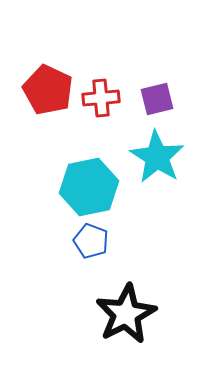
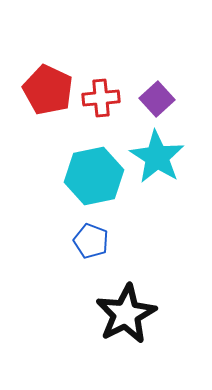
purple square: rotated 28 degrees counterclockwise
cyan hexagon: moved 5 px right, 11 px up
